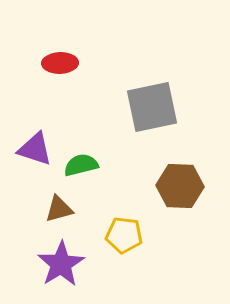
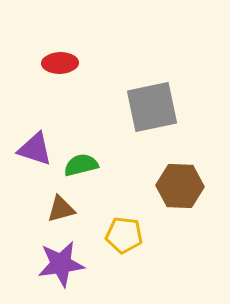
brown triangle: moved 2 px right
purple star: rotated 24 degrees clockwise
